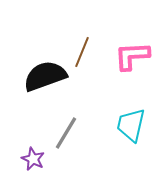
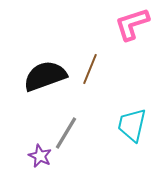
brown line: moved 8 px right, 17 px down
pink L-shape: moved 32 px up; rotated 15 degrees counterclockwise
cyan trapezoid: moved 1 px right
purple star: moved 7 px right, 3 px up
